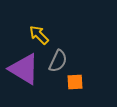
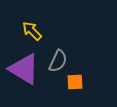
yellow arrow: moved 7 px left, 4 px up
